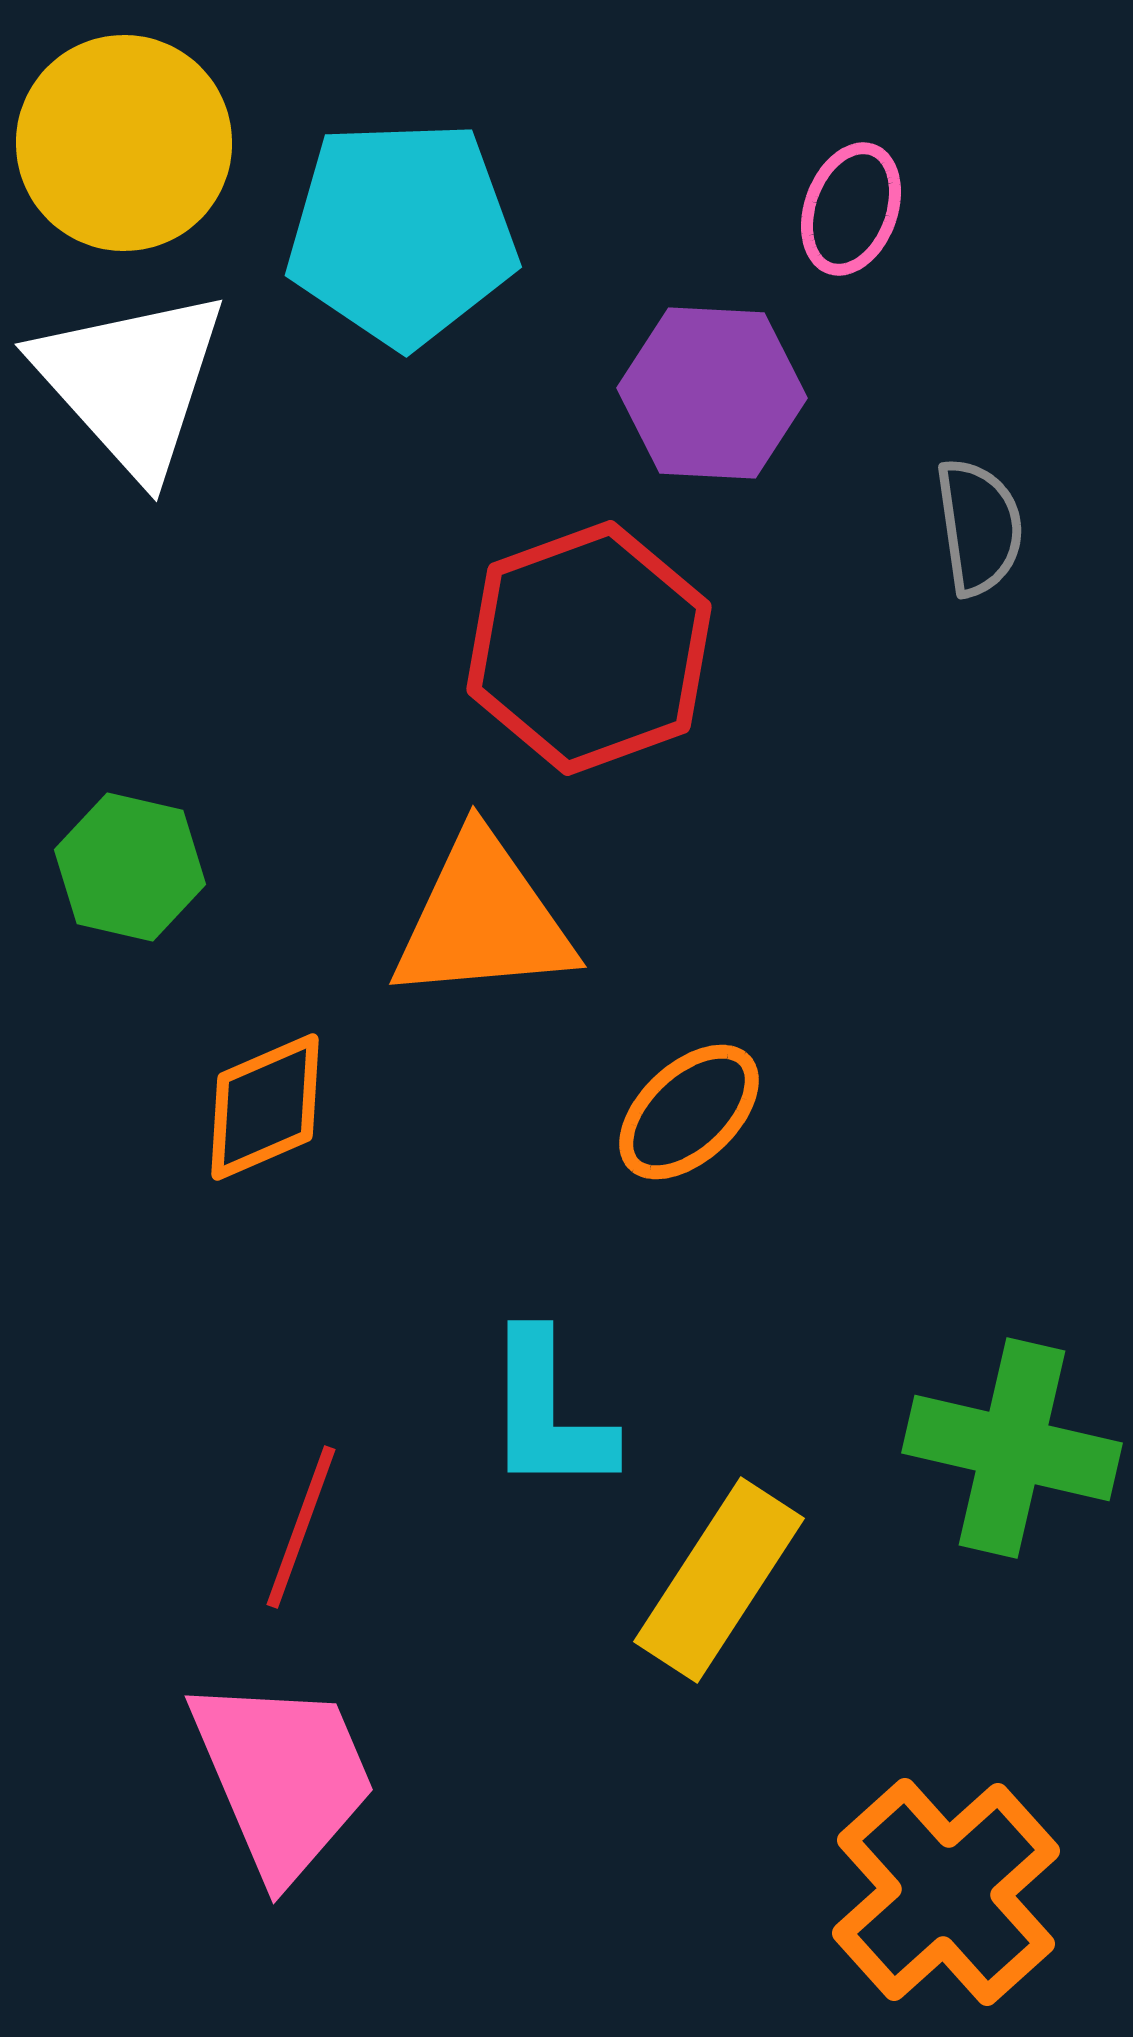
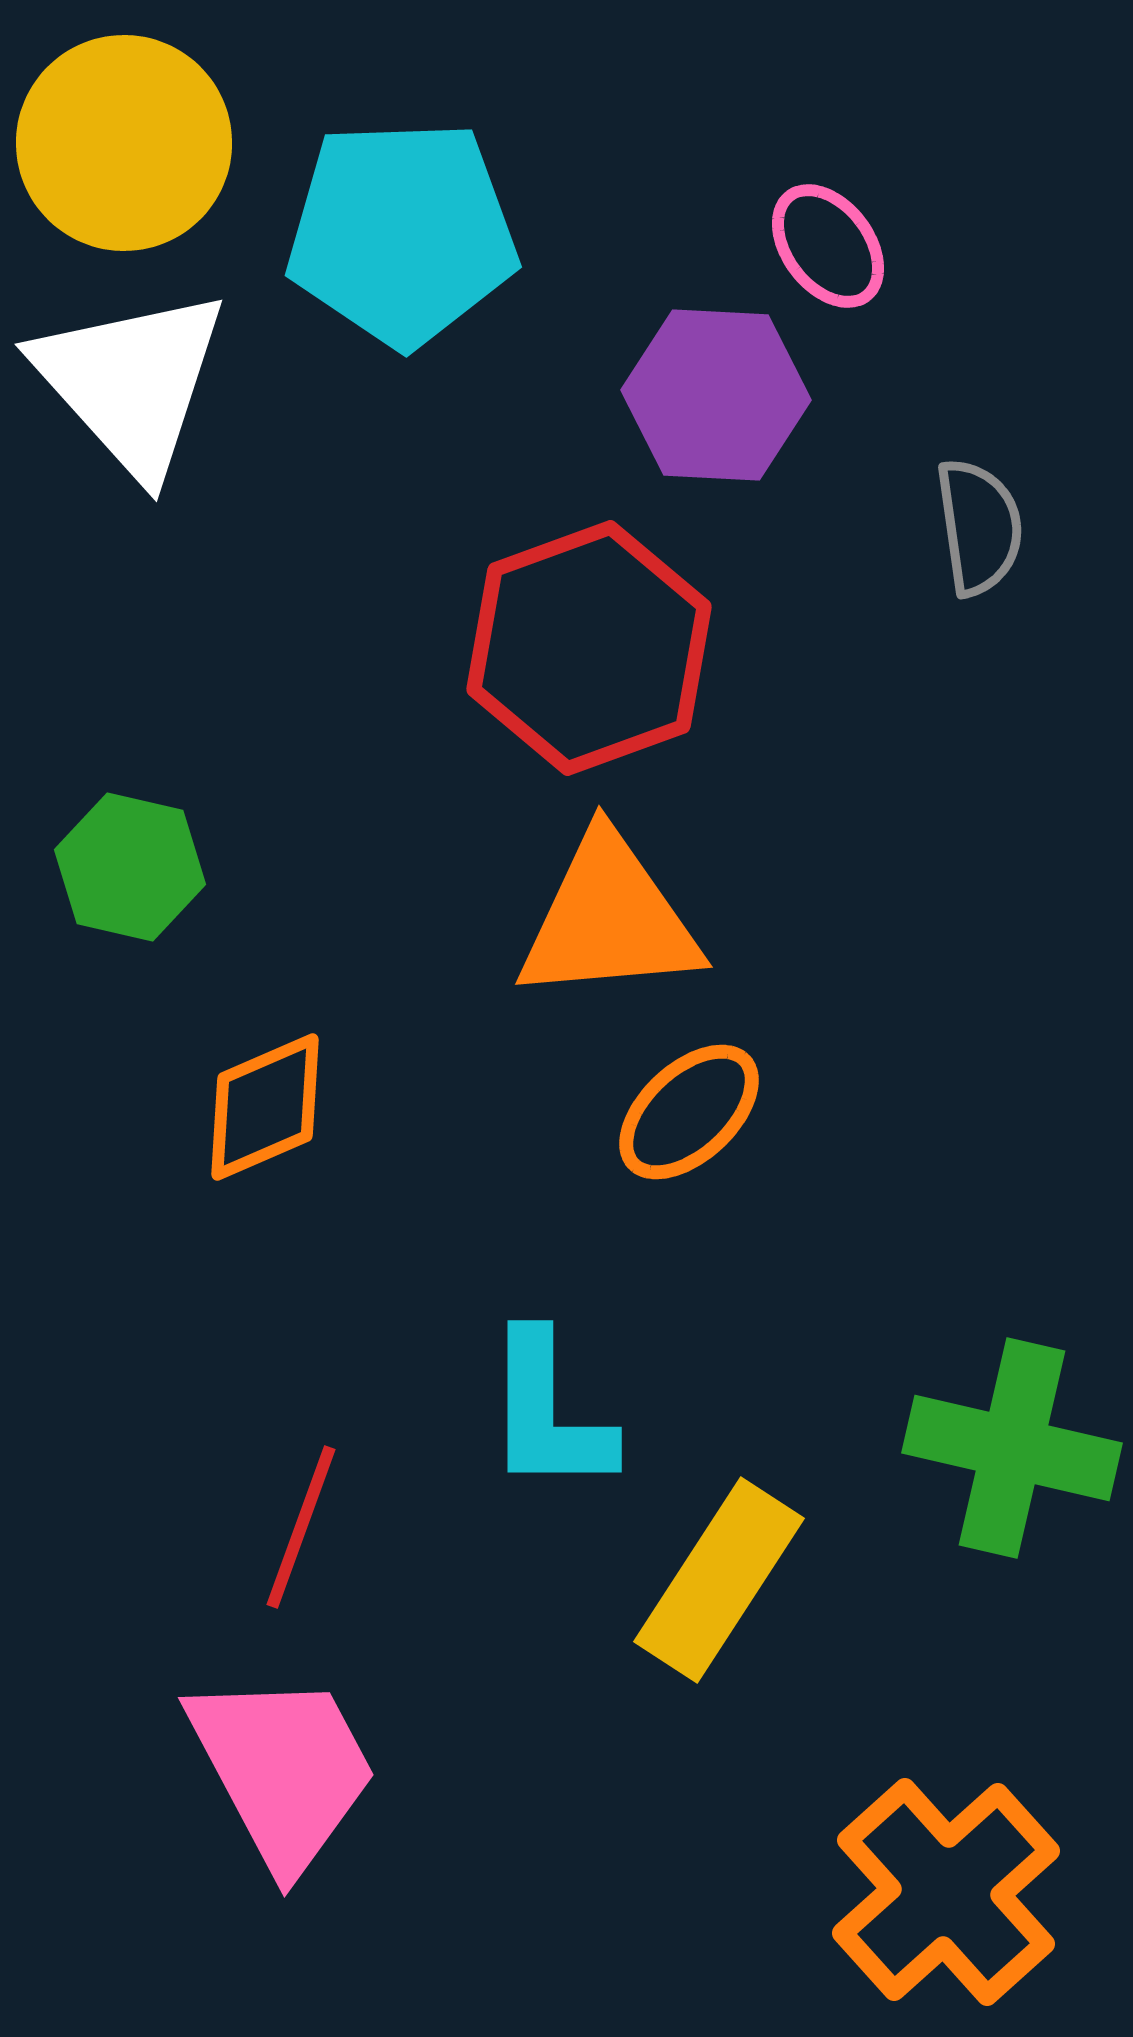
pink ellipse: moved 23 px left, 37 px down; rotated 57 degrees counterclockwise
purple hexagon: moved 4 px right, 2 px down
orange triangle: moved 126 px right
pink trapezoid: moved 7 px up; rotated 5 degrees counterclockwise
